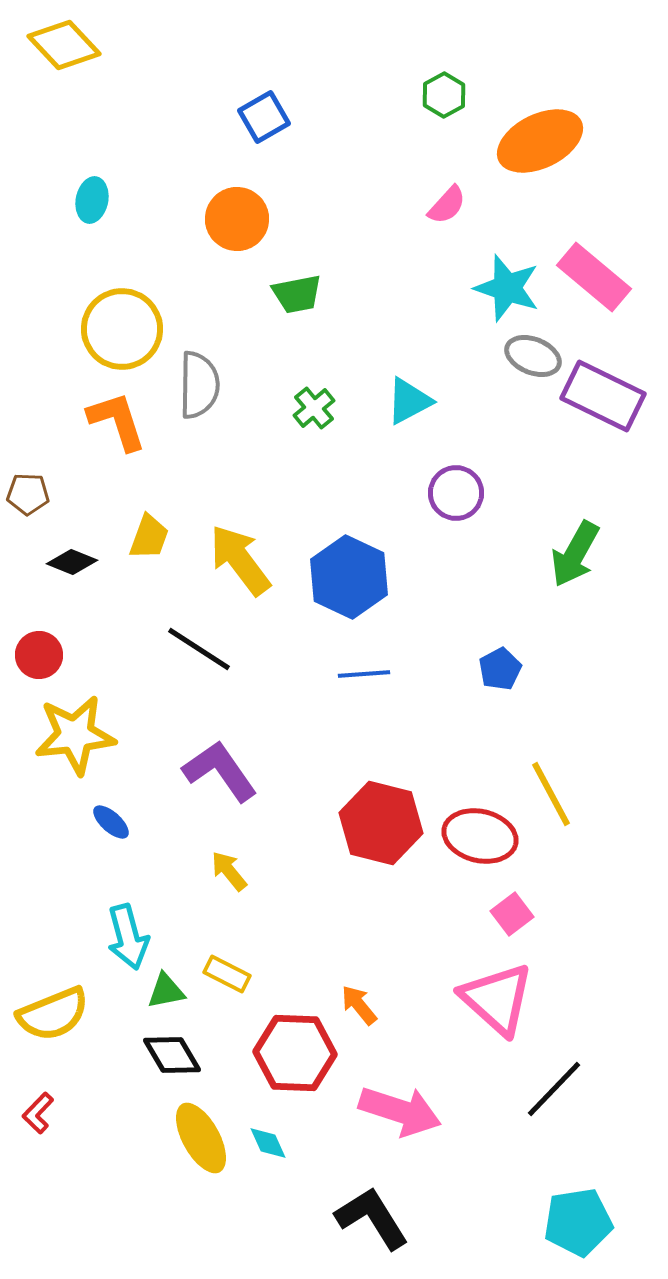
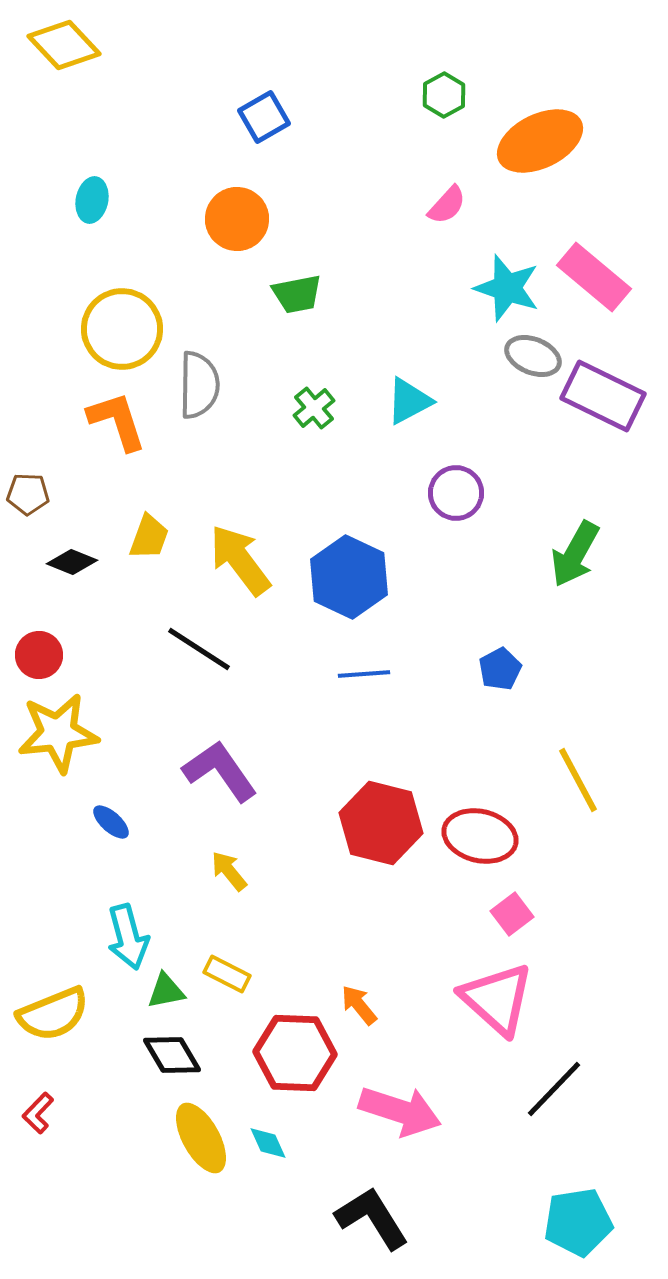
yellow star at (75, 735): moved 17 px left, 2 px up
yellow line at (551, 794): moved 27 px right, 14 px up
